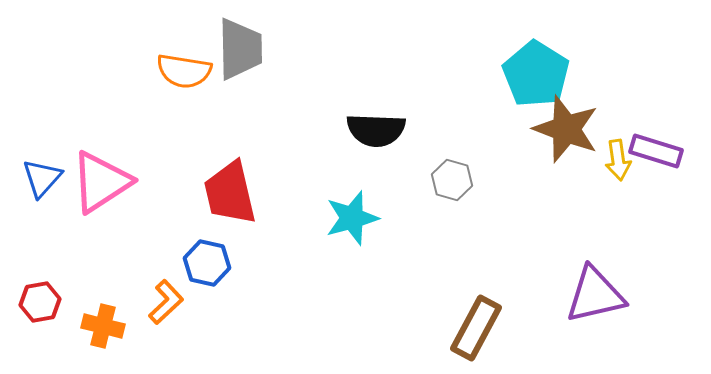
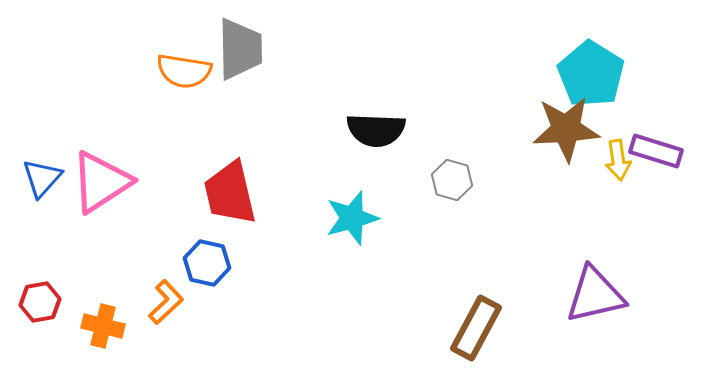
cyan pentagon: moved 55 px right
brown star: rotated 24 degrees counterclockwise
